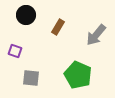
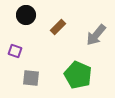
brown rectangle: rotated 14 degrees clockwise
